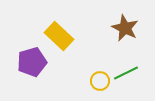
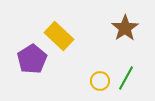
brown star: rotated 12 degrees clockwise
purple pentagon: moved 3 px up; rotated 16 degrees counterclockwise
green line: moved 5 px down; rotated 35 degrees counterclockwise
